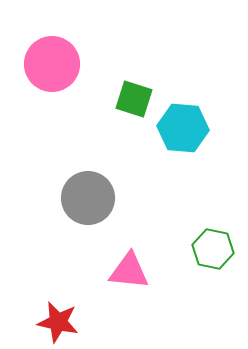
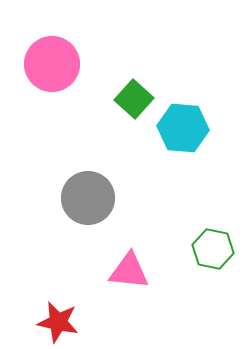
green square: rotated 24 degrees clockwise
